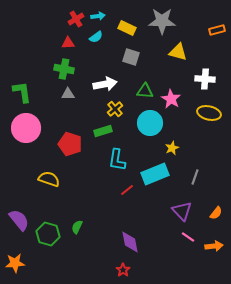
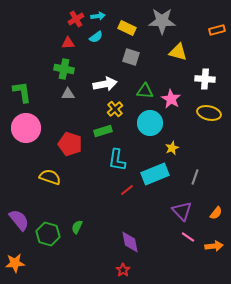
yellow semicircle: moved 1 px right, 2 px up
